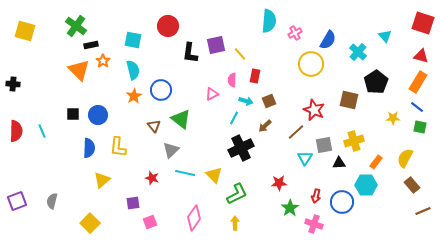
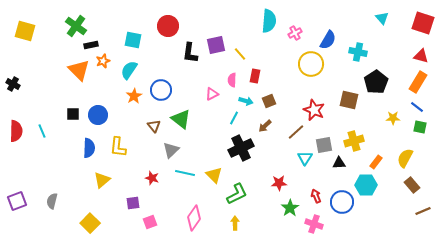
cyan triangle at (385, 36): moved 3 px left, 18 px up
cyan cross at (358, 52): rotated 30 degrees counterclockwise
orange star at (103, 61): rotated 16 degrees clockwise
cyan semicircle at (133, 70): moved 4 px left; rotated 132 degrees counterclockwise
black cross at (13, 84): rotated 24 degrees clockwise
red arrow at (316, 196): rotated 144 degrees clockwise
